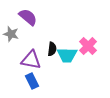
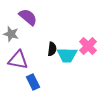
purple triangle: moved 13 px left
blue rectangle: moved 1 px right, 1 px down
